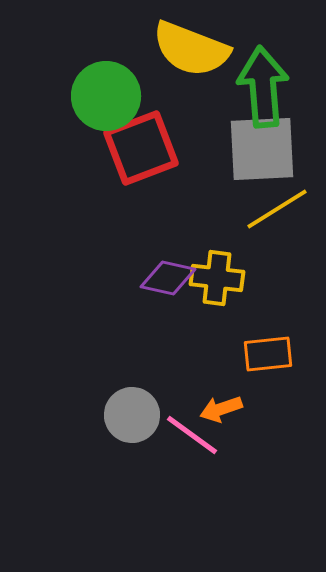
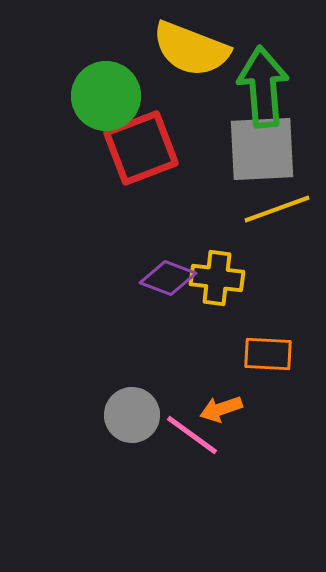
yellow line: rotated 12 degrees clockwise
purple diamond: rotated 8 degrees clockwise
orange rectangle: rotated 9 degrees clockwise
